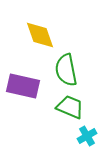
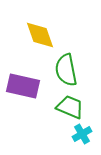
cyan cross: moved 5 px left, 2 px up
